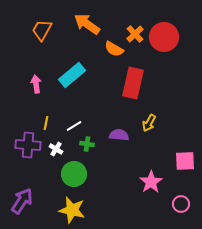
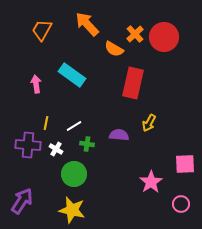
orange arrow: rotated 12 degrees clockwise
cyan rectangle: rotated 76 degrees clockwise
pink square: moved 3 px down
